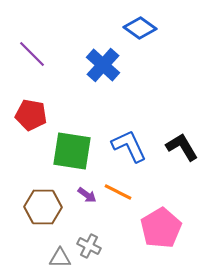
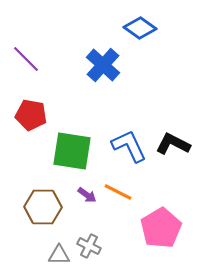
purple line: moved 6 px left, 5 px down
black L-shape: moved 9 px left, 3 px up; rotated 32 degrees counterclockwise
gray triangle: moved 1 px left, 3 px up
